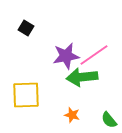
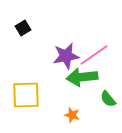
black square: moved 3 px left; rotated 28 degrees clockwise
green semicircle: moved 1 px left, 21 px up
